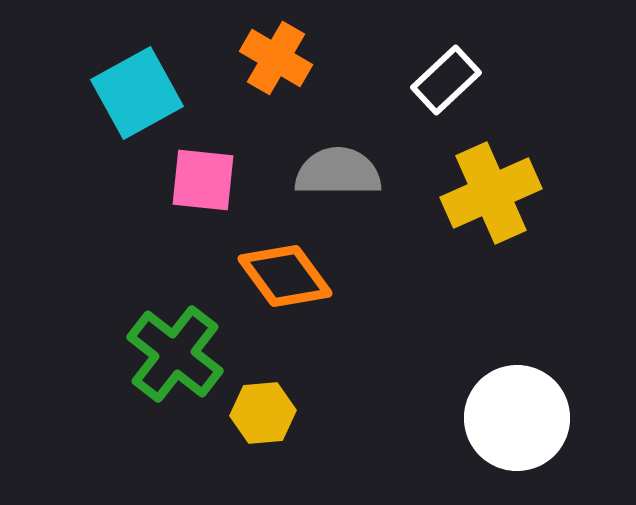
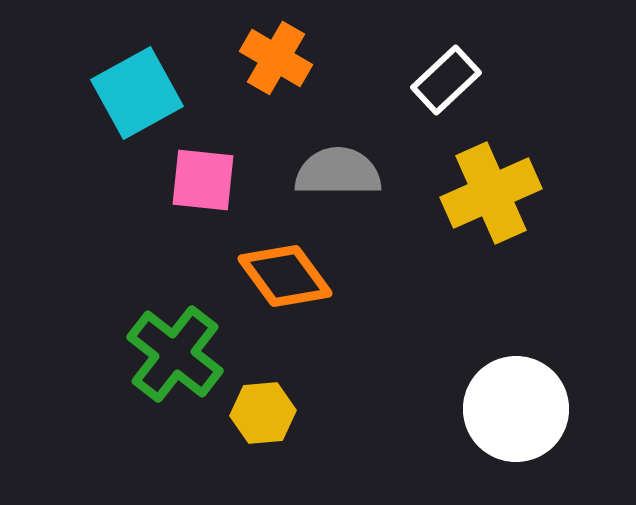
white circle: moved 1 px left, 9 px up
